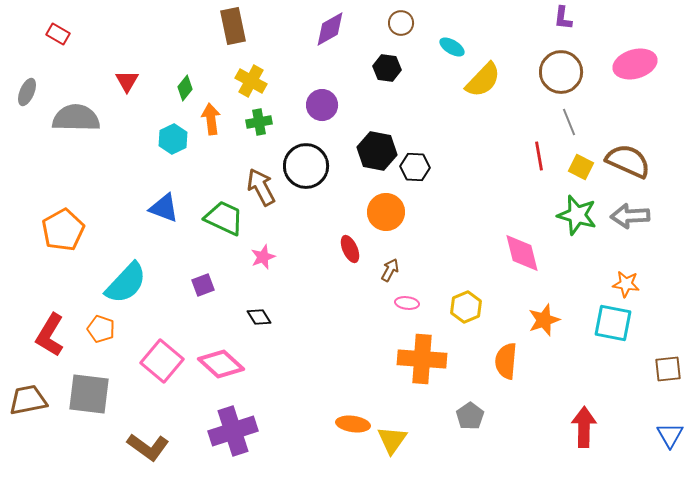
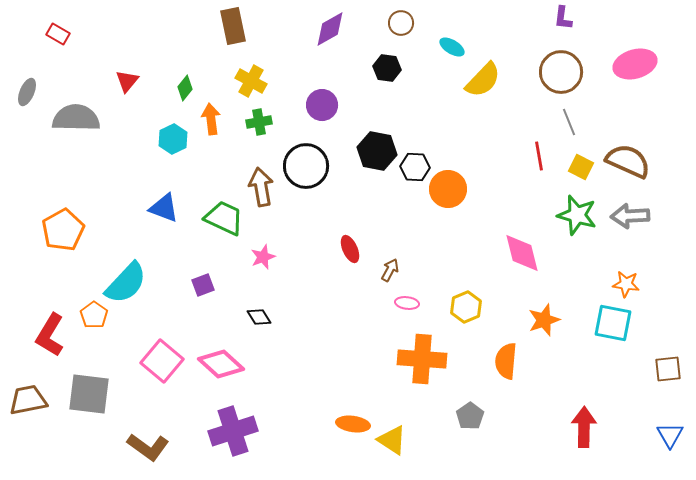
red triangle at (127, 81): rotated 10 degrees clockwise
brown arrow at (261, 187): rotated 18 degrees clockwise
orange circle at (386, 212): moved 62 px right, 23 px up
orange pentagon at (101, 329): moved 7 px left, 14 px up; rotated 16 degrees clockwise
yellow triangle at (392, 440): rotated 32 degrees counterclockwise
